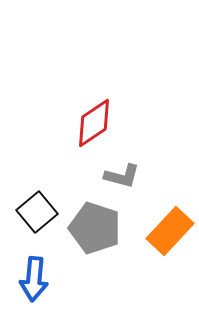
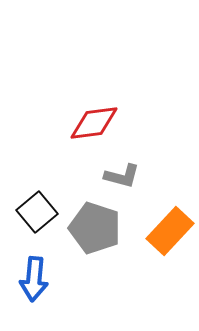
red diamond: rotated 27 degrees clockwise
